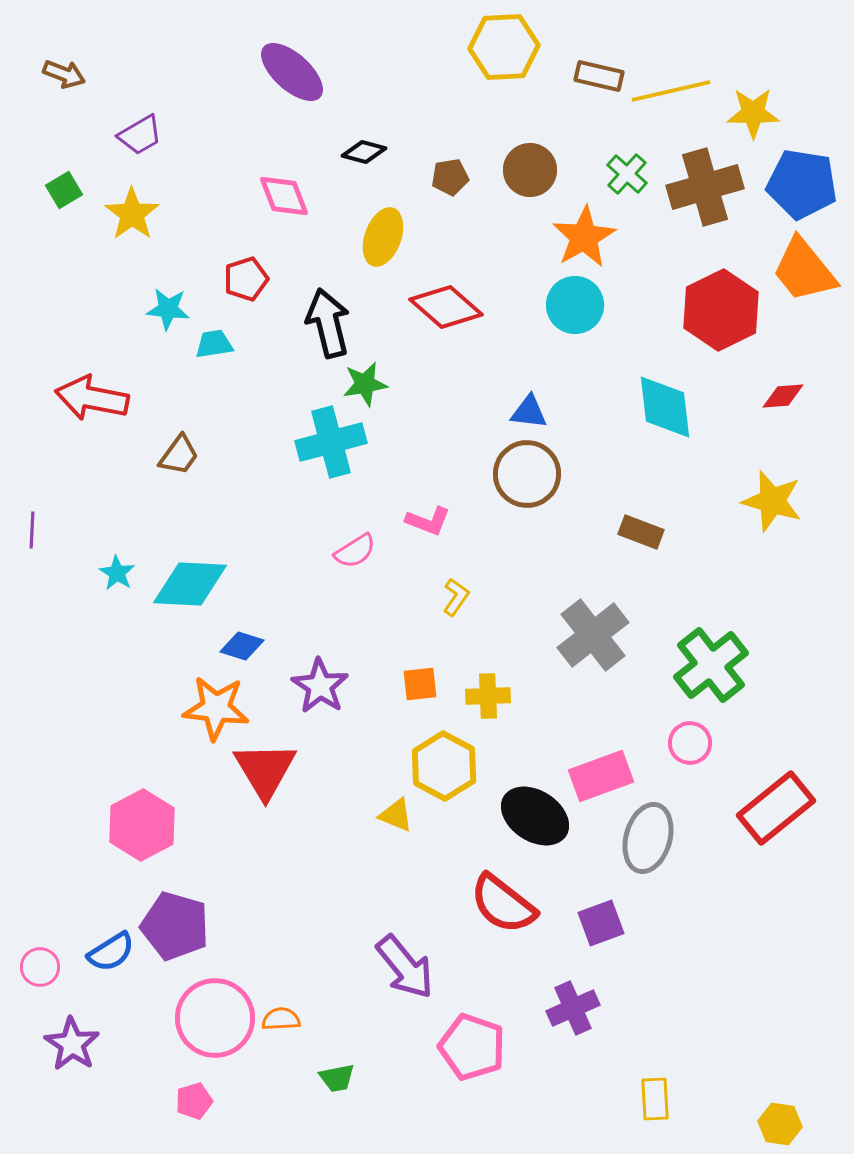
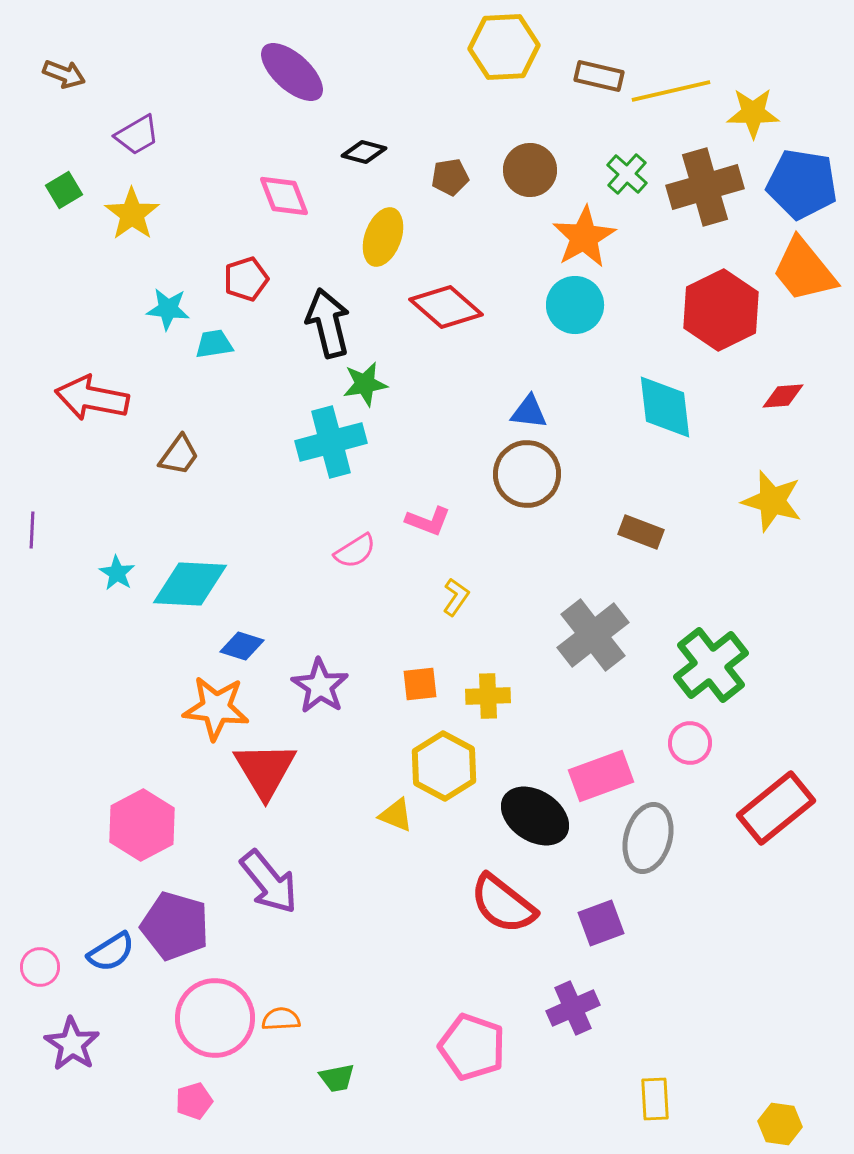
purple trapezoid at (140, 135): moved 3 px left
purple arrow at (405, 967): moved 136 px left, 85 px up
